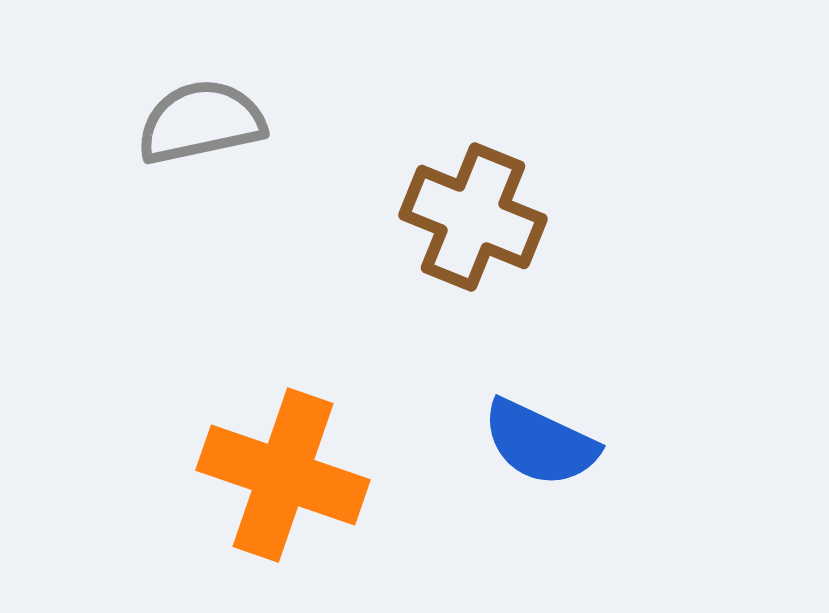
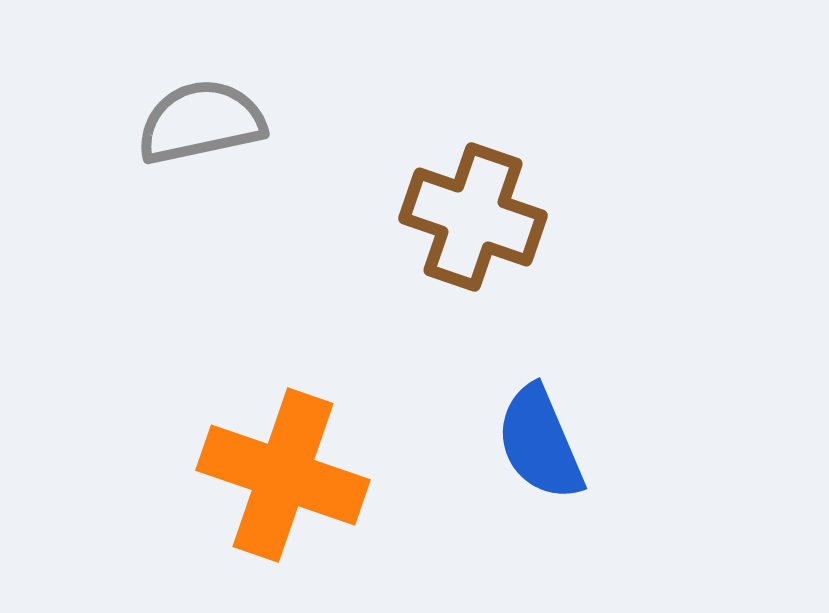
brown cross: rotated 3 degrees counterclockwise
blue semicircle: rotated 42 degrees clockwise
